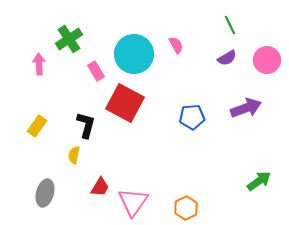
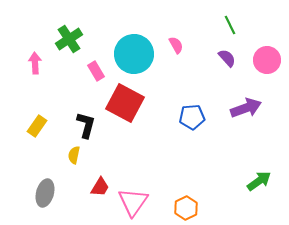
purple semicircle: rotated 102 degrees counterclockwise
pink arrow: moved 4 px left, 1 px up
